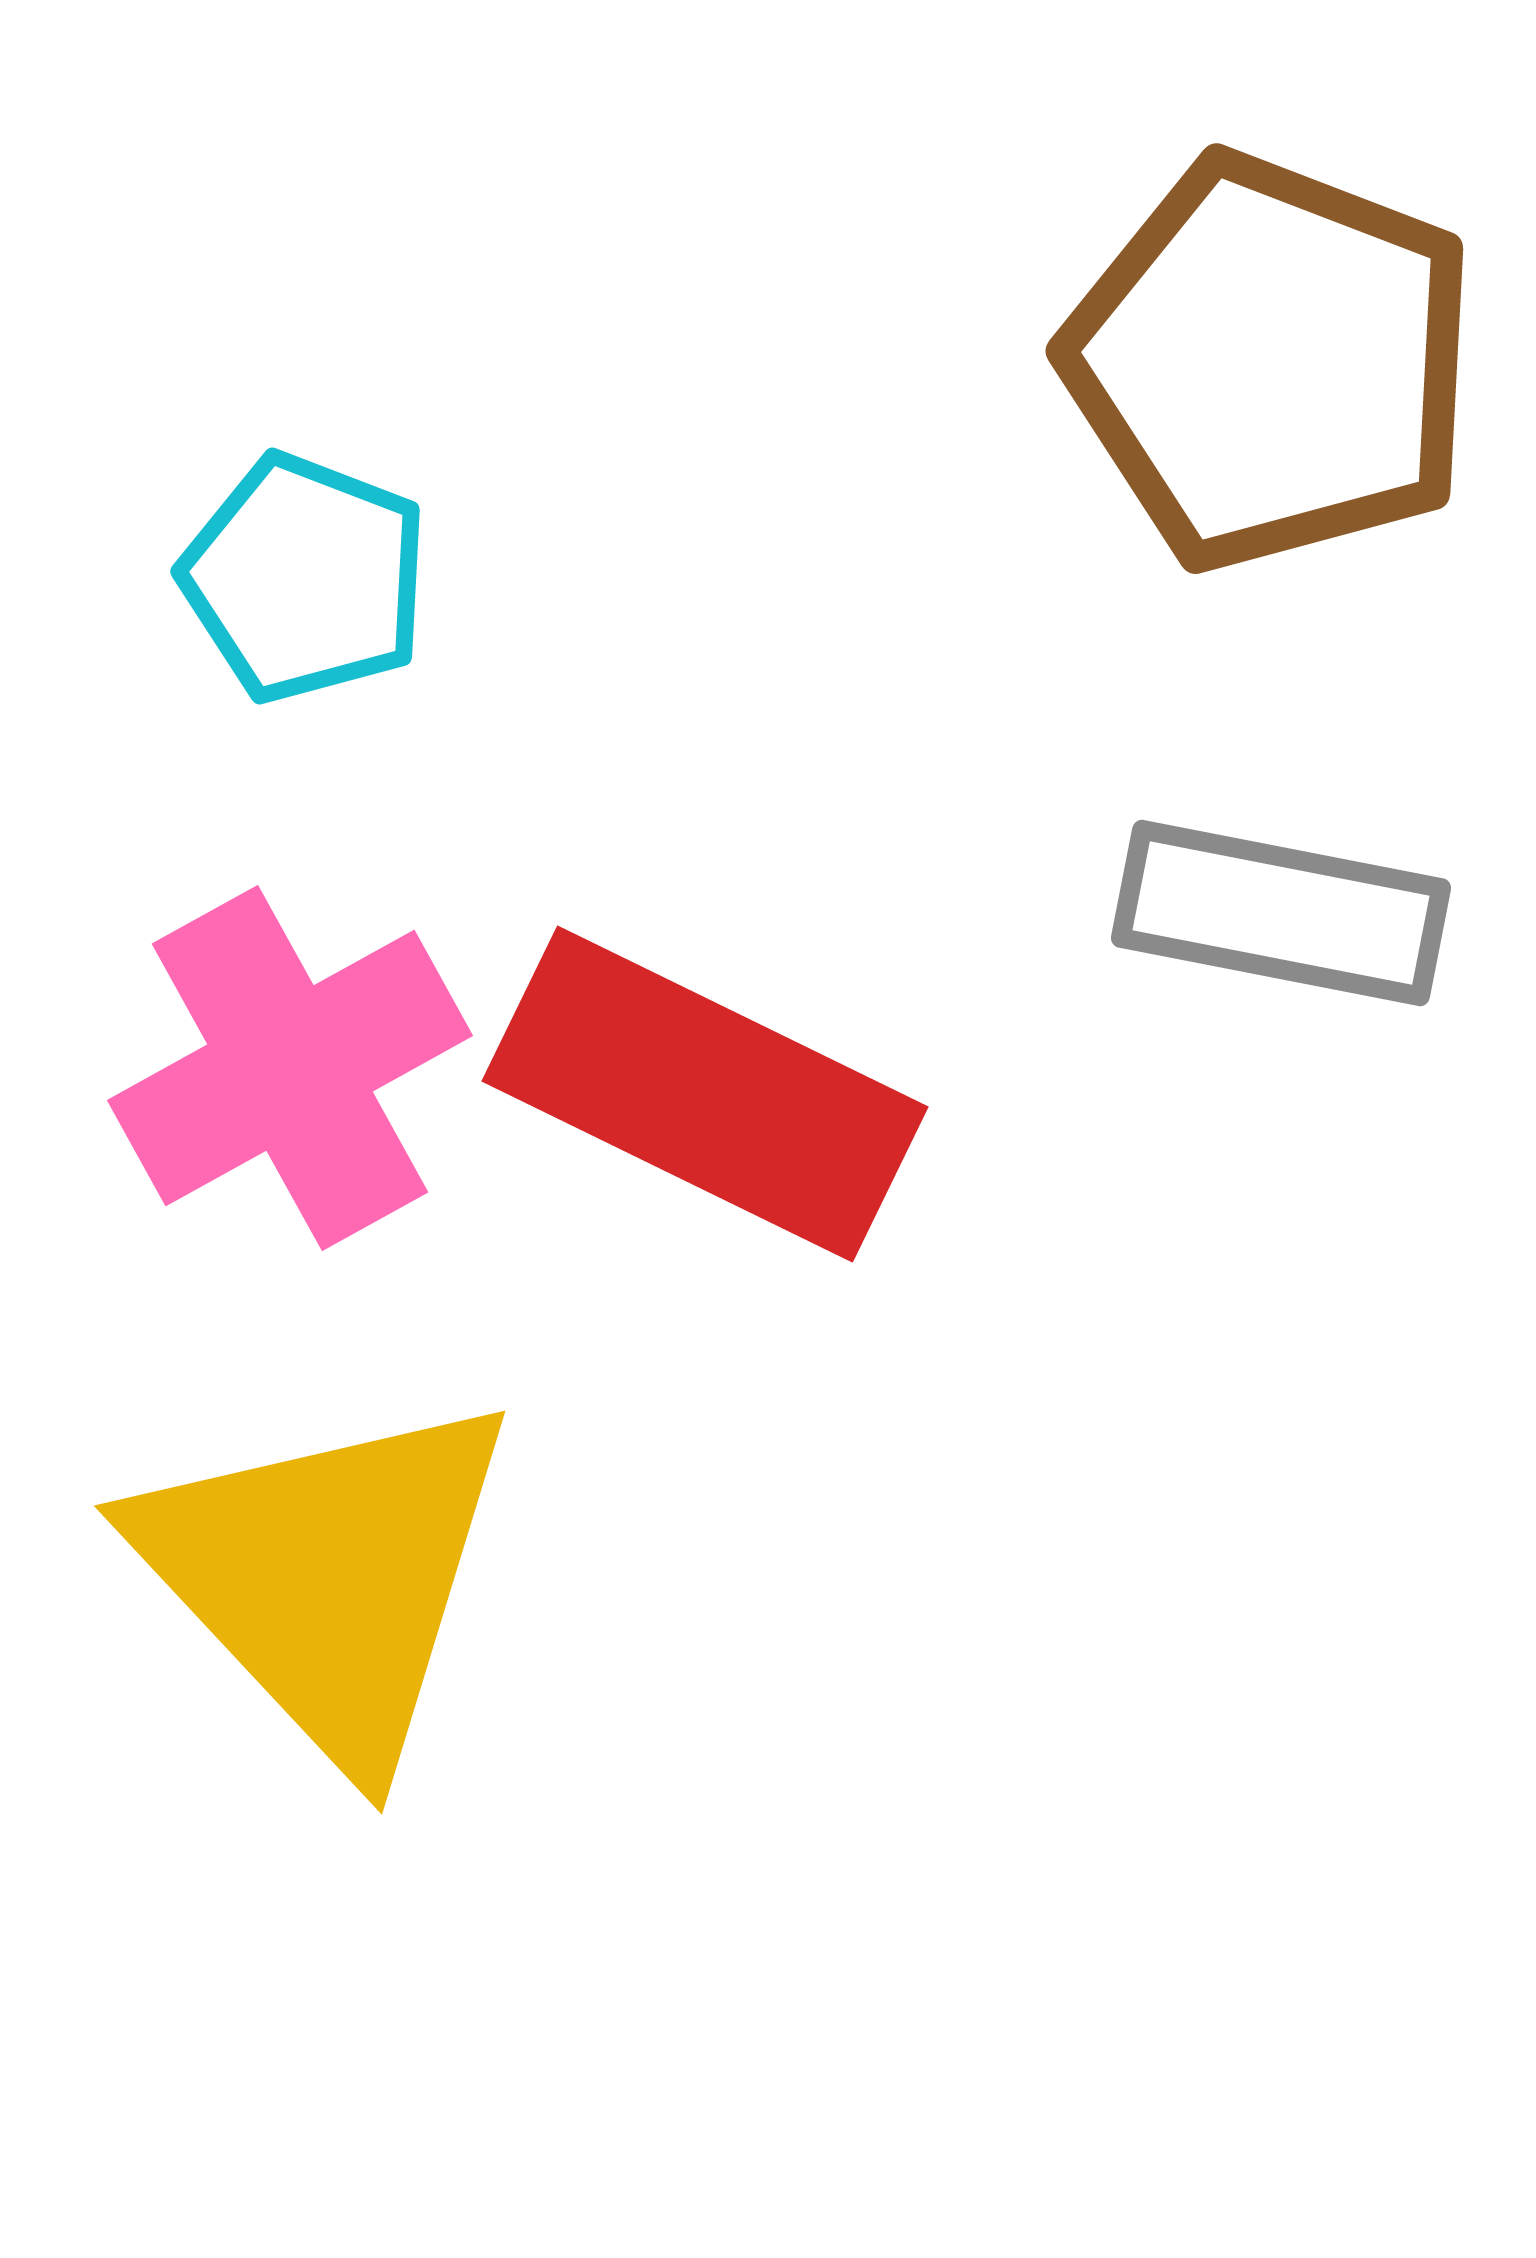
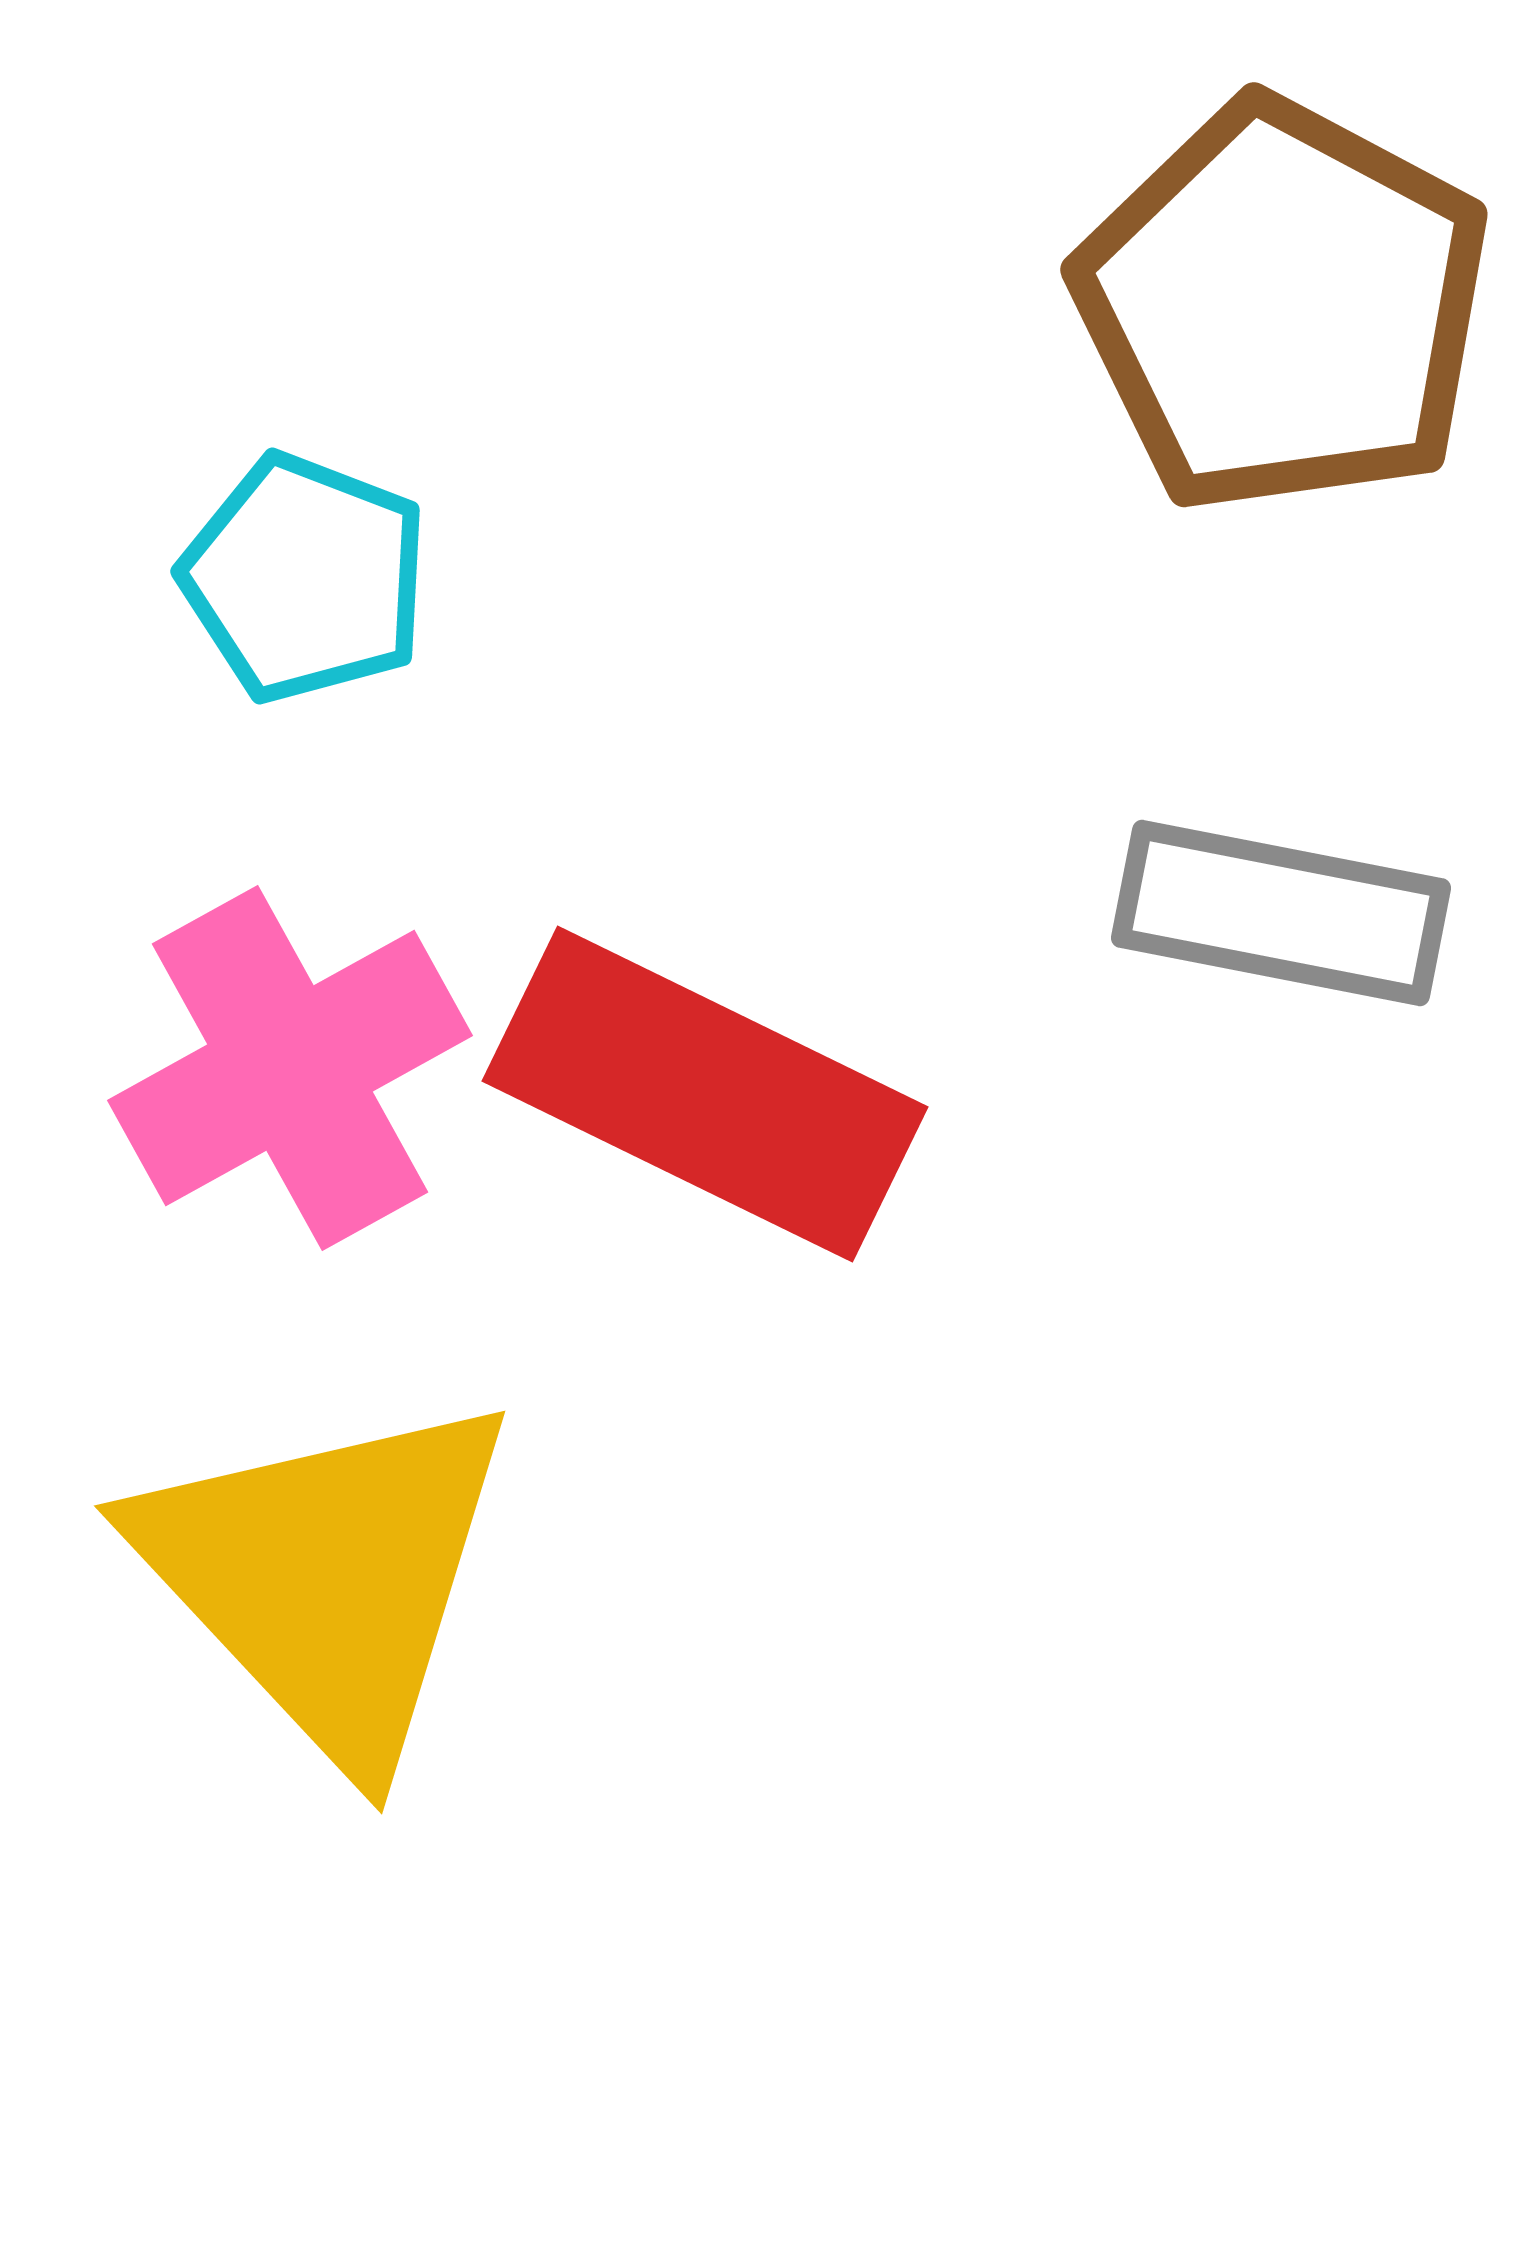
brown pentagon: moved 12 px right, 56 px up; rotated 7 degrees clockwise
